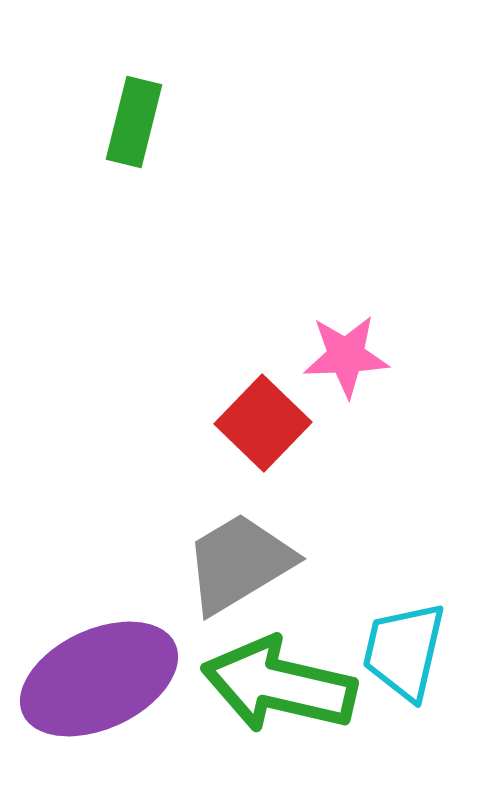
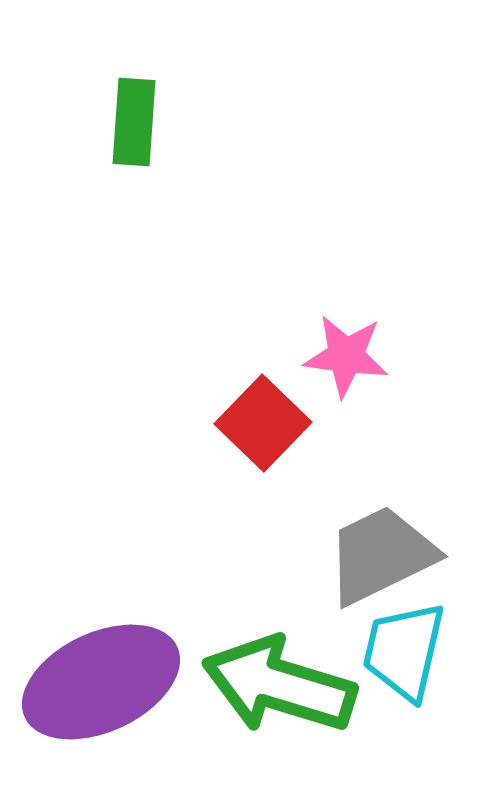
green rectangle: rotated 10 degrees counterclockwise
pink star: rotated 10 degrees clockwise
gray trapezoid: moved 142 px right, 8 px up; rotated 5 degrees clockwise
purple ellipse: moved 2 px right, 3 px down
green arrow: rotated 4 degrees clockwise
